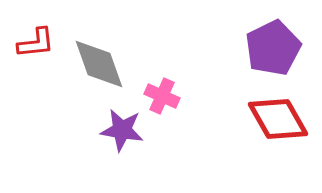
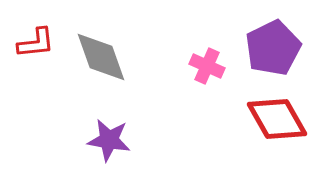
gray diamond: moved 2 px right, 7 px up
pink cross: moved 45 px right, 30 px up
red diamond: moved 1 px left
purple star: moved 13 px left, 10 px down
